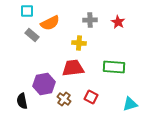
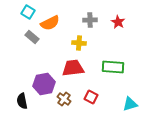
cyan square: moved 1 px right, 1 px down; rotated 32 degrees clockwise
gray rectangle: moved 2 px down
green rectangle: moved 1 px left
